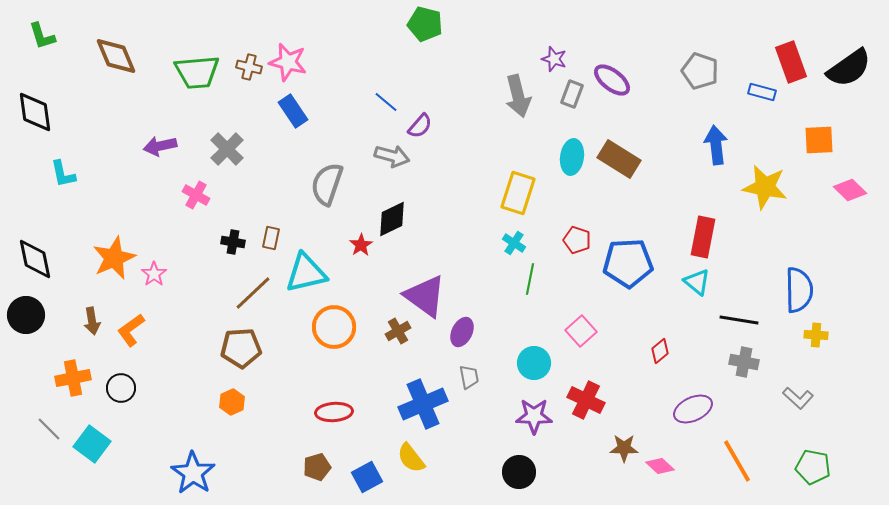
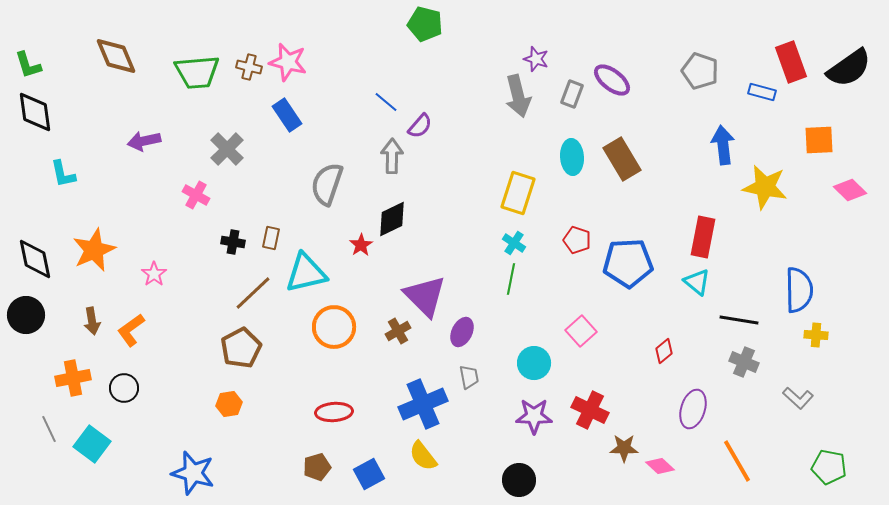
green L-shape at (42, 36): moved 14 px left, 29 px down
purple star at (554, 59): moved 18 px left
blue rectangle at (293, 111): moved 6 px left, 4 px down
blue arrow at (716, 145): moved 7 px right
purple arrow at (160, 146): moved 16 px left, 5 px up
gray arrow at (392, 156): rotated 104 degrees counterclockwise
cyan ellipse at (572, 157): rotated 12 degrees counterclockwise
brown rectangle at (619, 159): moved 3 px right; rotated 27 degrees clockwise
orange star at (114, 258): moved 20 px left, 8 px up
green line at (530, 279): moved 19 px left
purple triangle at (425, 296): rotated 9 degrees clockwise
brown pentagon at (241, 348): rotated 24 degrees counterclockwise
red diamond at (660, 351): moved 4 px right
gray cross at (744, 362): rotated 12 degrees clockwise
black circle at (121, 388): moved 3 px right
red cross at (586, 400): moved 4 px right, 10 px down
orange hexagon at (232, 402): moved 3 px left, 2 px down; rotated 15 degrees clockwise
purple ellipse at (693, 409): rotated 48 degrees counterclockwise
gray line at (49, 429): rotated 20 degrees clockwise
yellow semicircle at (411, 458): moved 12 px right, 2 px up
green pentagon at (813, 467): moved 16 px right
black circle at (519, 472): moved 8 px down
blue star at (193, 473): rotated 18 degrees counterclockwise
blue square at (367, 477): moved 2 px right, 3 px up
